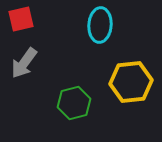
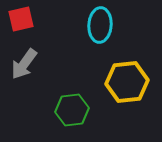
gray arrow: moved 1 px down
yellow hexagon: moved 4 px left
green hexagon: moved 2 px left, 7 px down; rotated 8 degrees clockwise
